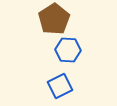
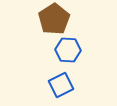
blue square: moved 1 px right, 1 px up
